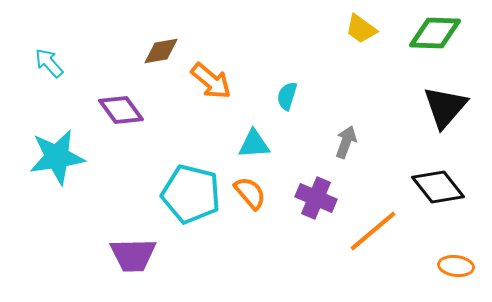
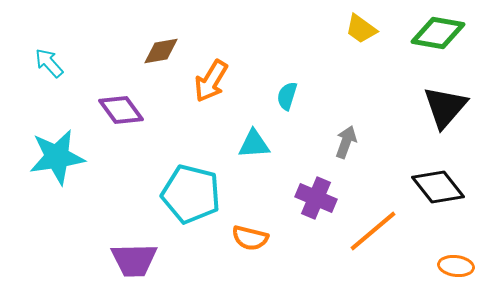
green diamond: moved 3 px right; rotated 8 degrees clockwise
orange arrow: rotated 81 degrees clockwise
orange semicircle: moved 45 px down; rotated 144 degrees clockwise
purple trapezoid: moved 1 px right, 5 px down
